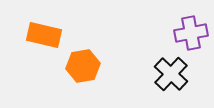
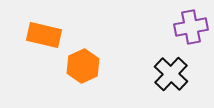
purple cross: moved 6 px up
orange hexagon: rotated 16 degrees counterclockwise
